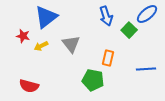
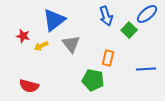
blue triangle: moved 8 px right, 3 px down
